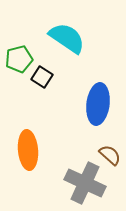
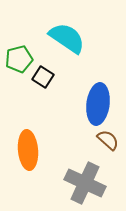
black square: moved 1 px right
brown semicircle: moved 2 px left, 15 px up
